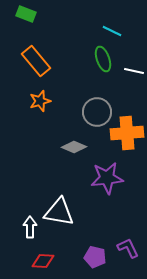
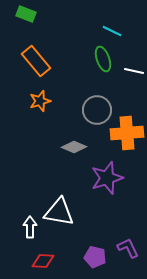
gray circle: moved 2 px up
purple star: rotated 12 degrees counterclockwise
